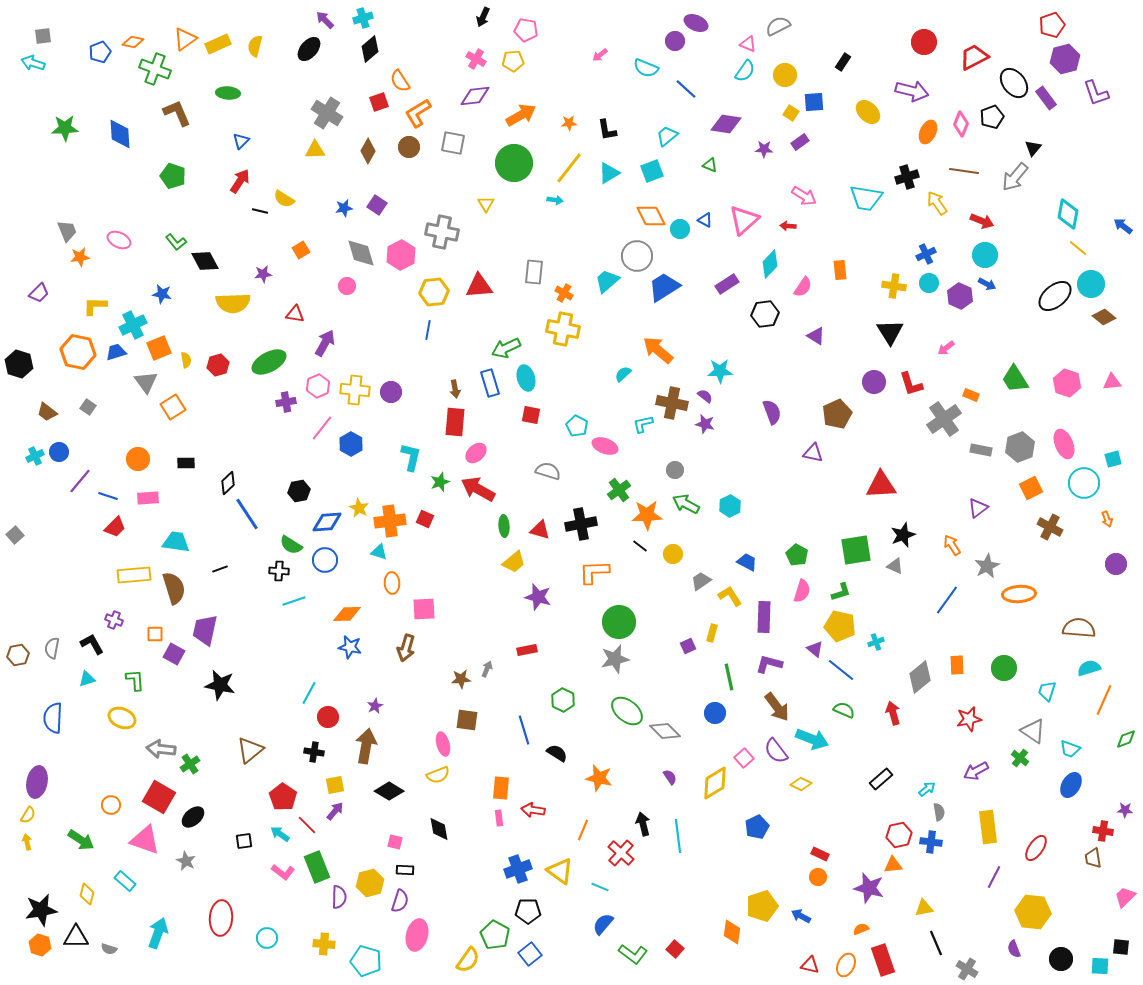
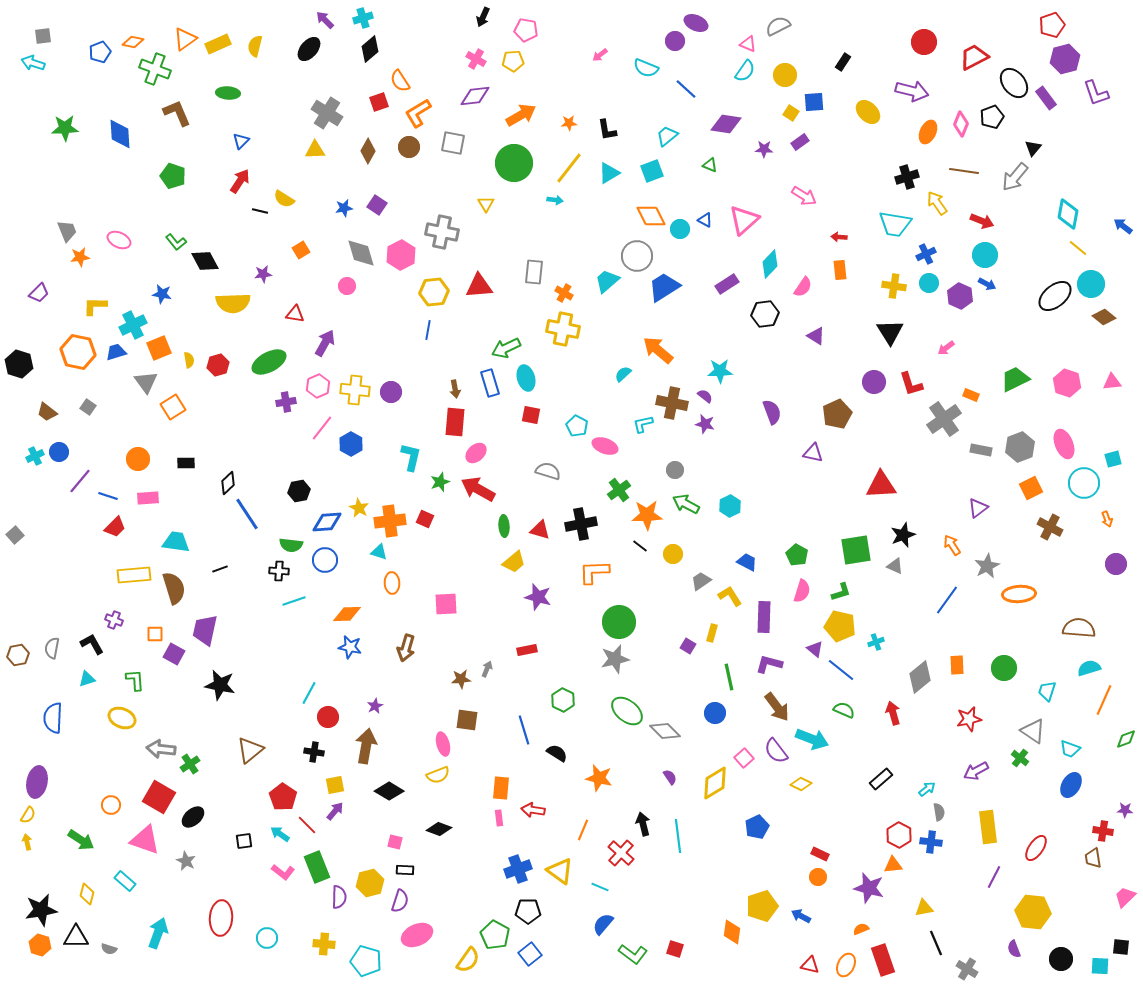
cyan trapezoid at (866, 198): moved 29 px right, 26 px down
red arrow at (788, 226): moved 51 px right, 11 px down
yellow semicircle at (186, 360): moved 3 px right
green trapezoid at (1015, 379): rotated 96 degrees clockwise
green semicircle at (291, 545): rotated 25 degrees counterclockwise
pink square at (424, 609): moved 22 px right, 5 px up
purple square at (688, 646): rotated 35 degrees counterclockwise
black diamond at (439, 829): rotated 60 degrees counterclockwise
red hexagon at (899, 835): rotated 20 degrees counterclockwise
pink ellipse at (417, 935): rotated 52 degrees clockwise
red square at (675, 949): rotated 24 degrees counterclockwise
